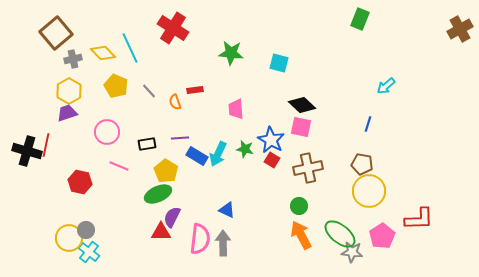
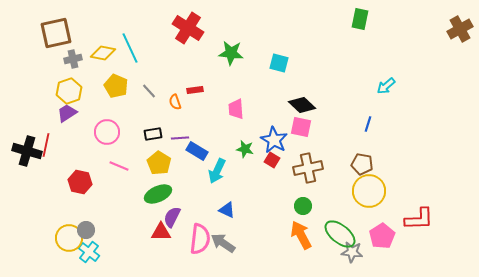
green rectangle at (360, 19): rotated 10 degrees counterclockwise
red cross at (173, 28): moved 15 px right
brown square at (56, 33): rotated 28 degrees clockwise
yellow diamond at (103, 53): rotated 35 degrees counterclockwise
yellow hexagon at (69, 91): rotated 10 degrees clockwise
purple trapezoid at (67, 113): rotated 15 degrees counterclockwise
blue star at (271, 140): moved 3 px right
black rectangle at (147, 144): moved 6 px right, 10 px up
cyan arrow at (218, 154): moved 1 px left, 17 px down
blue rectangle at (197, 156): moved 5 px up
yellow pentagon at (166, 171): moved 7 px left, 8 px up
green circle at (299, 206): moved 4 px right
gray arrow at (223, 243): rotated 55 degrees counterclockwise
